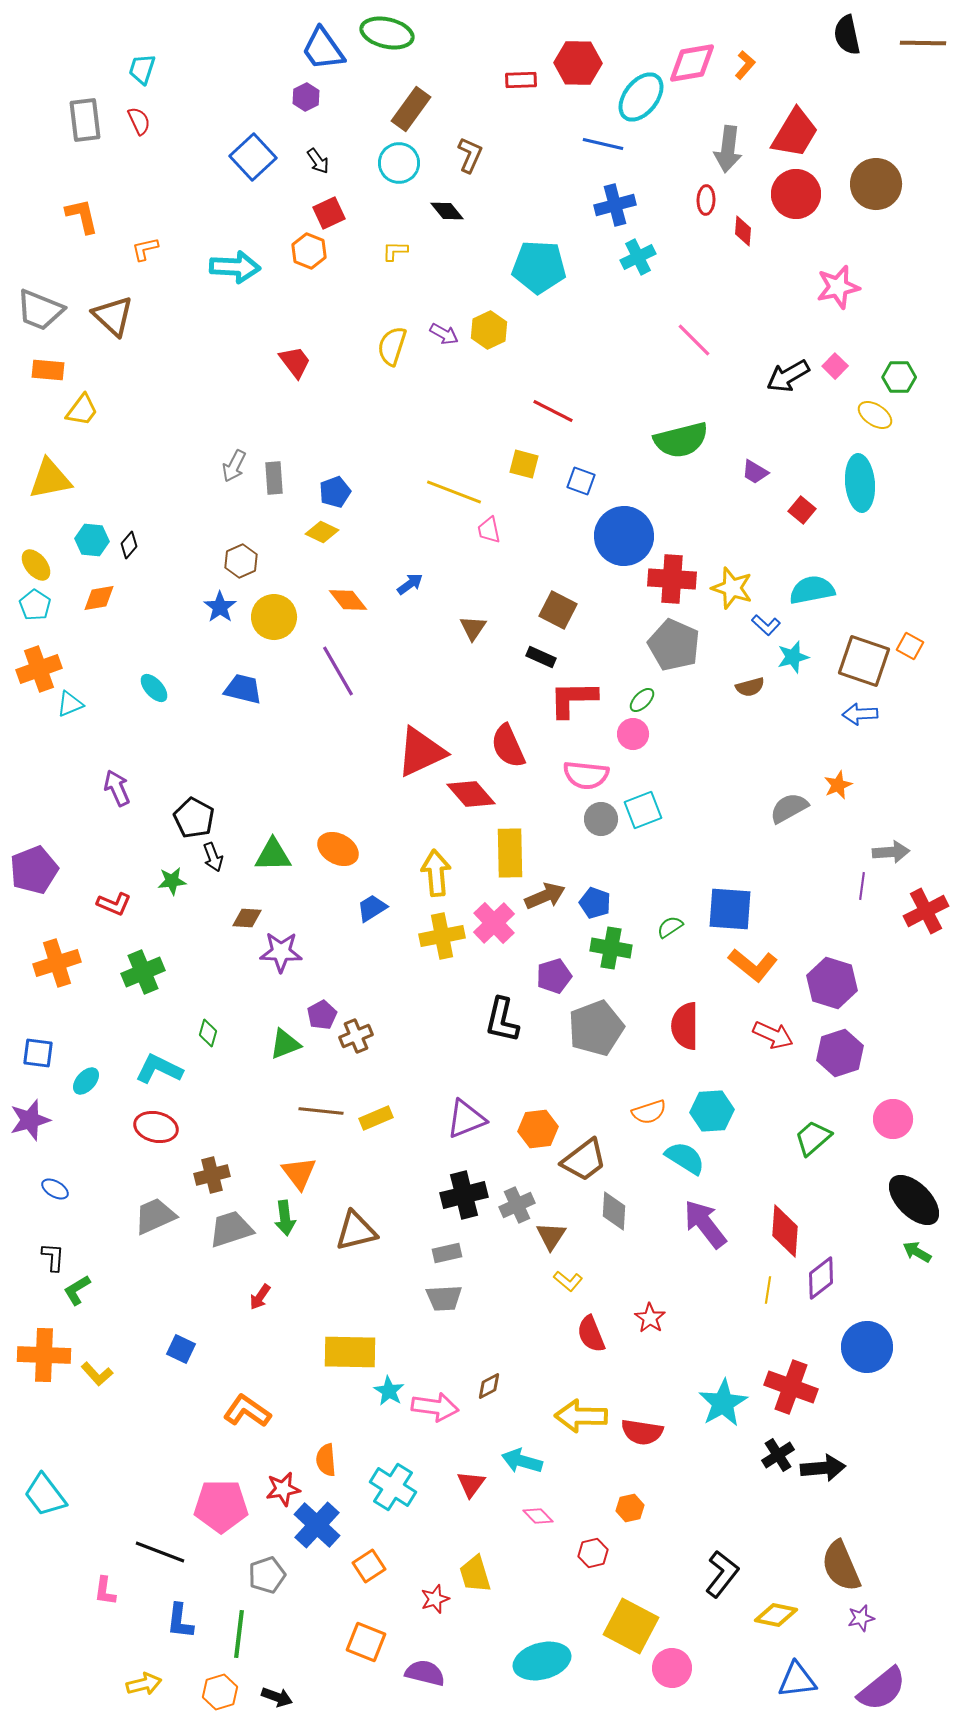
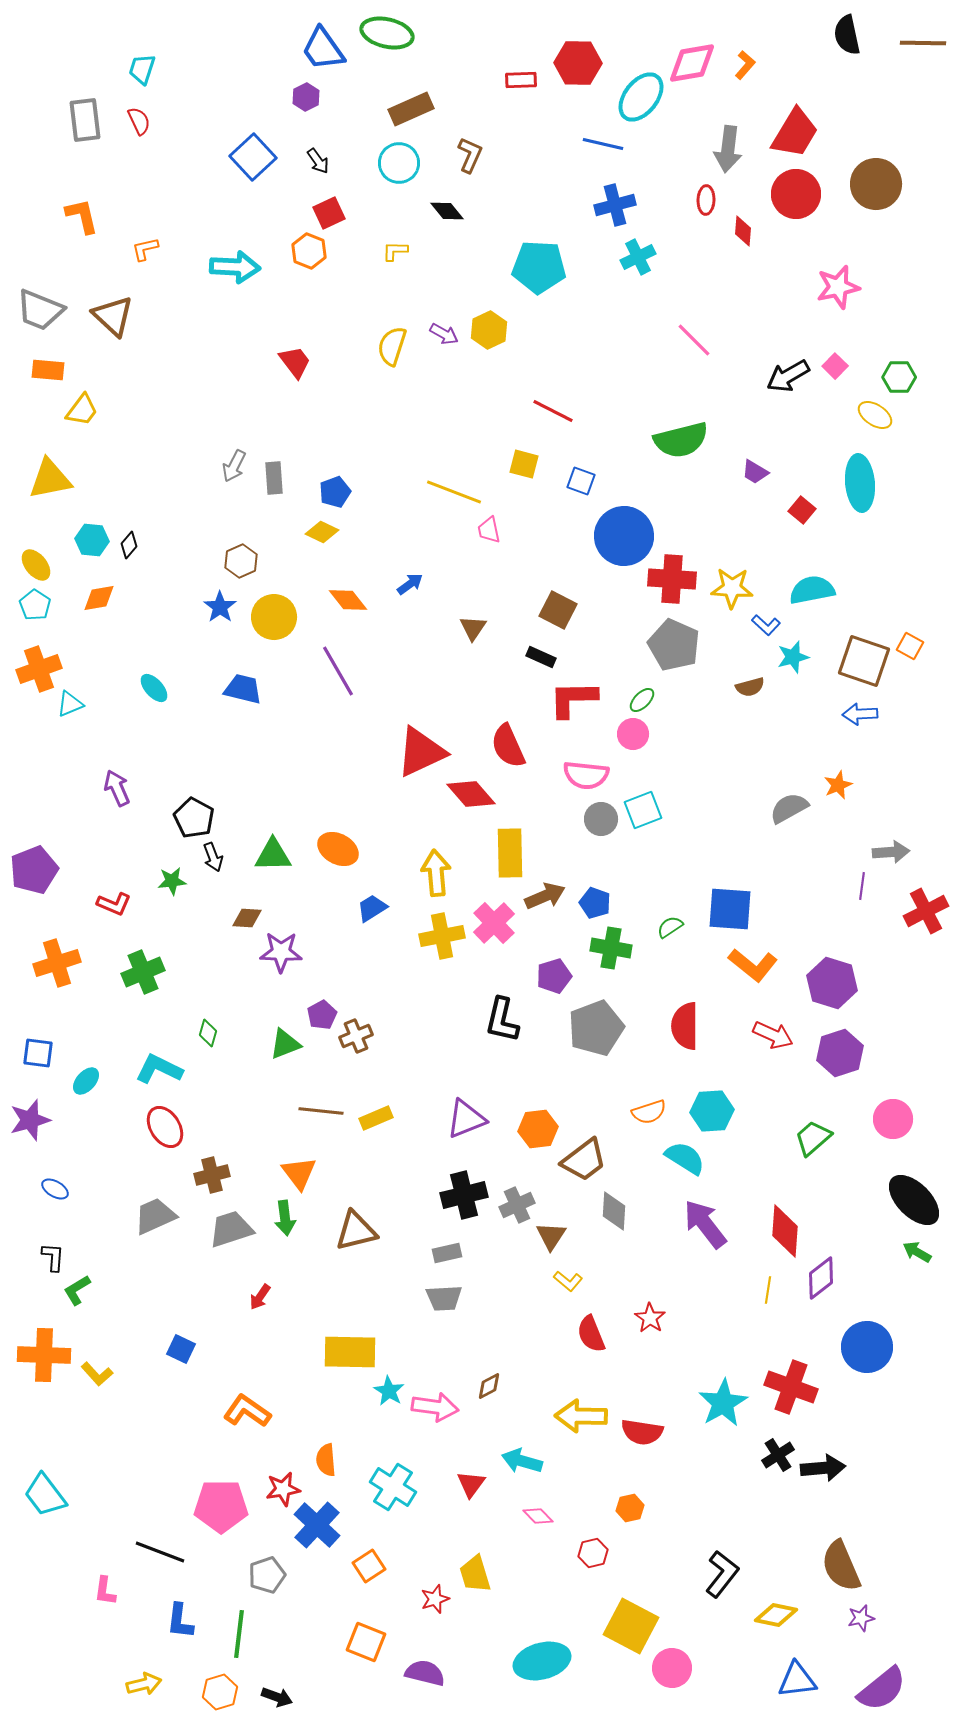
brown rectangle at (411, 109): rotated 30 degrees clockwise
yellow star at (732, 588): rotated 15 degrees counterclockwise
red ellipse at (156, 1127): moved 9 px right; rotated 45 degrees clockwise
